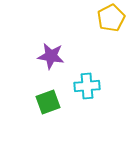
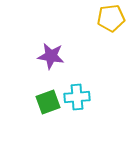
yellow pentagon: rotated 20 degrees clockwise
cyan cross: moved 10 px left, 11 px down
